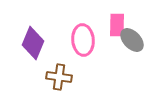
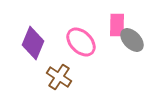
pink ellipse: moved 2 px left, 2 px down; rotated 40 degrees counterclockwise
brown cross: rotated 25 degrees clockwise
